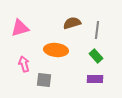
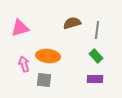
orange ellipse: moved 8 px left, 6 px down
